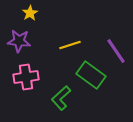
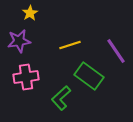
purple star: rotated 15 degrees counterclockwise
green rectangle: moved 2 px left, 1 px down
